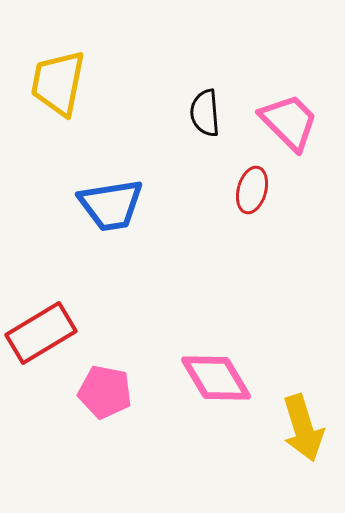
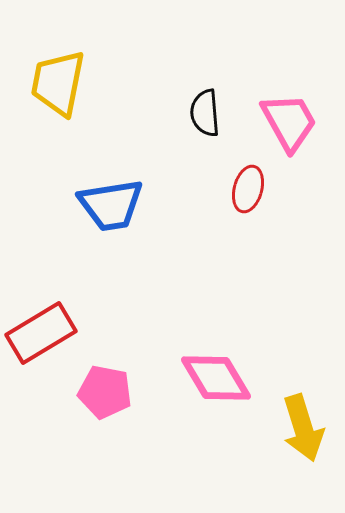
pink trapezoid: rotated 16 degrees clockwise
red ellipse: moved 4 px left, 1 px up
